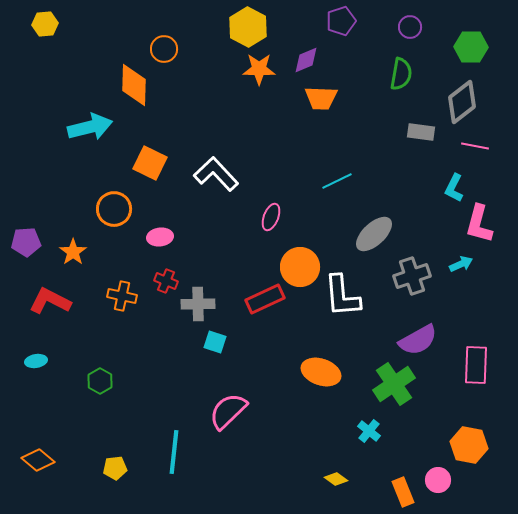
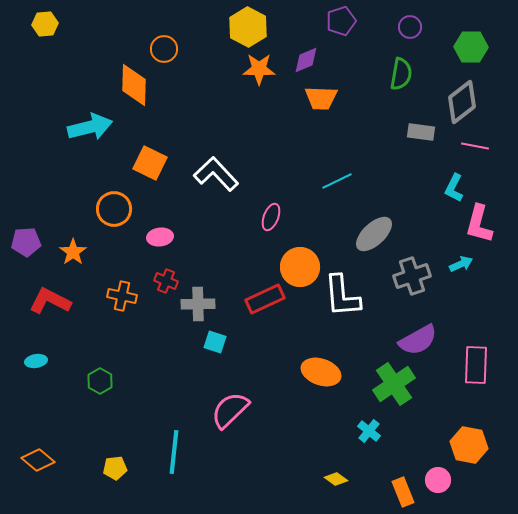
pink semicircle at (228, 411): moved 2 px right, 1 px up
